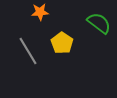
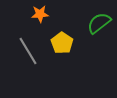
orange star: moved 2 px down
green semicircle: rotated 75 degrees counterclockwise
